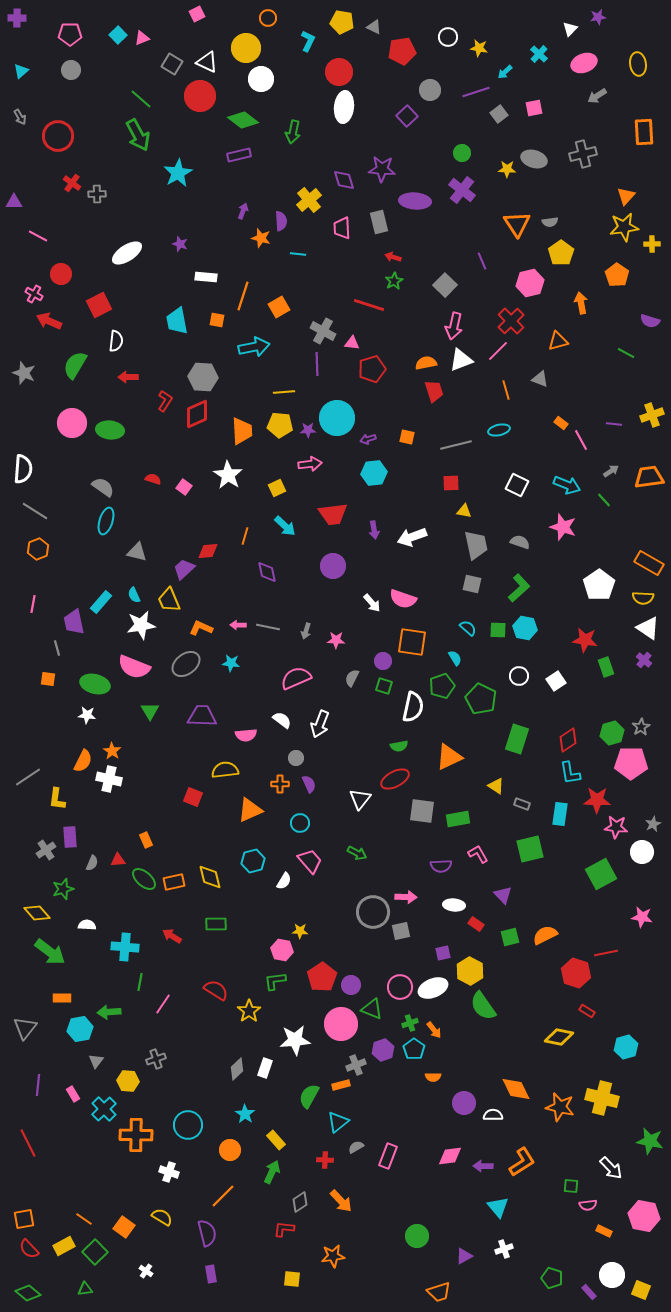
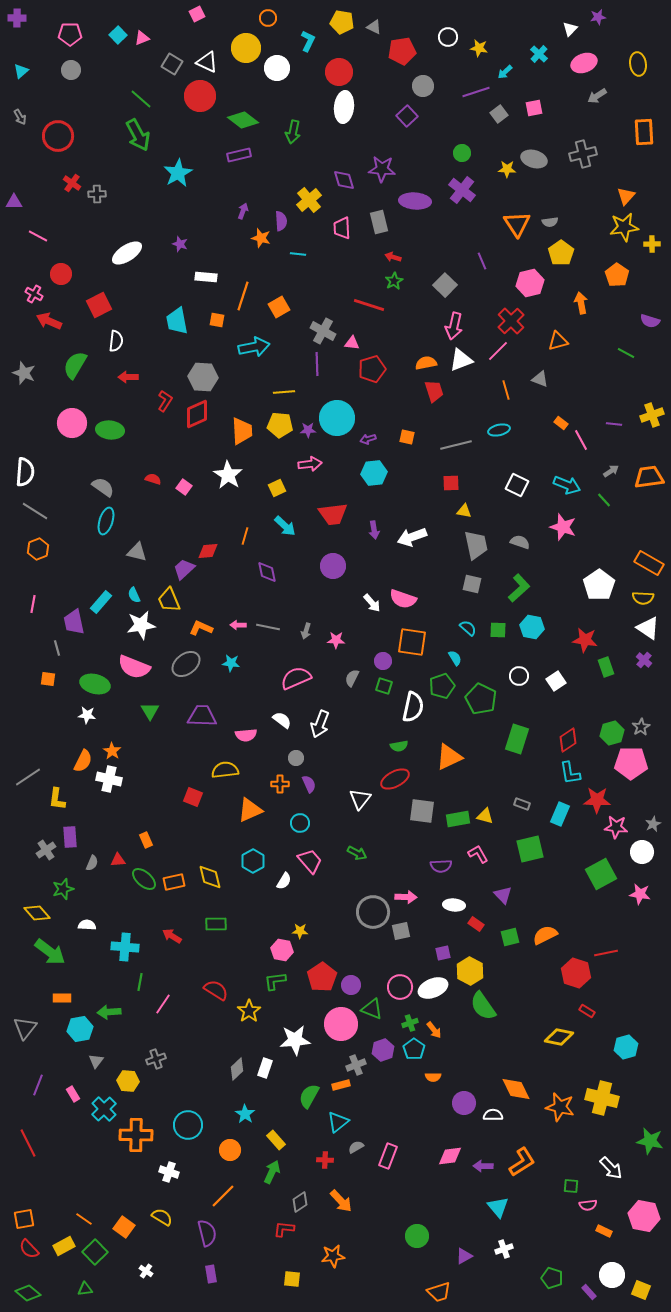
white circle at (261, 79): moved 16 px right, 11 px up
gray circle at (430, 90): moved 7 px left, 4 px up
white semicircle at (23, 469): moved 2 px right, 3 px down
cyan hexagon at (525, 628): moved 7 px right, 1 px up
yellow triangle at (496, 786): moved 11 px left, 30 px down; rotated 18 degrees counterclockwise
cyan rectangle at (560, 814): rotated 15 degrees clockwise
cyan hexagon at (253, 861): rotated 15 degrees counterclockwise
pink star at (642, 917): moved 2 px left, 23 px up
purple line at (38, 1085): rotated 15 degrees clockwise
